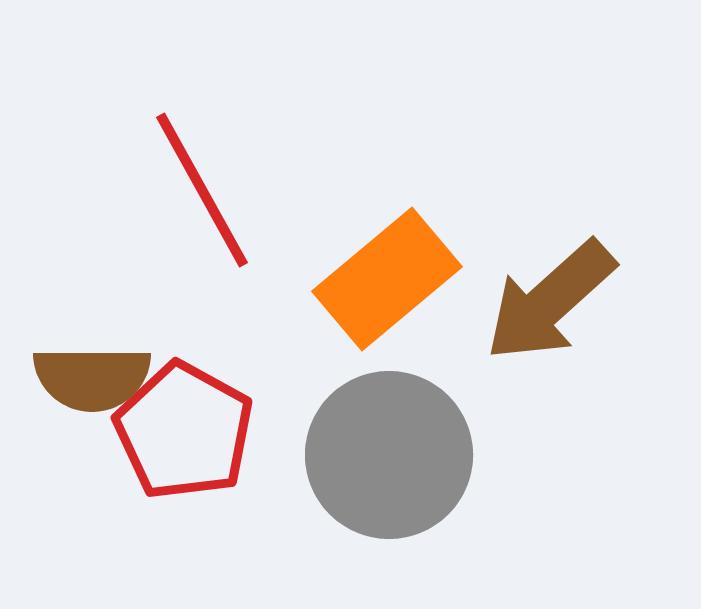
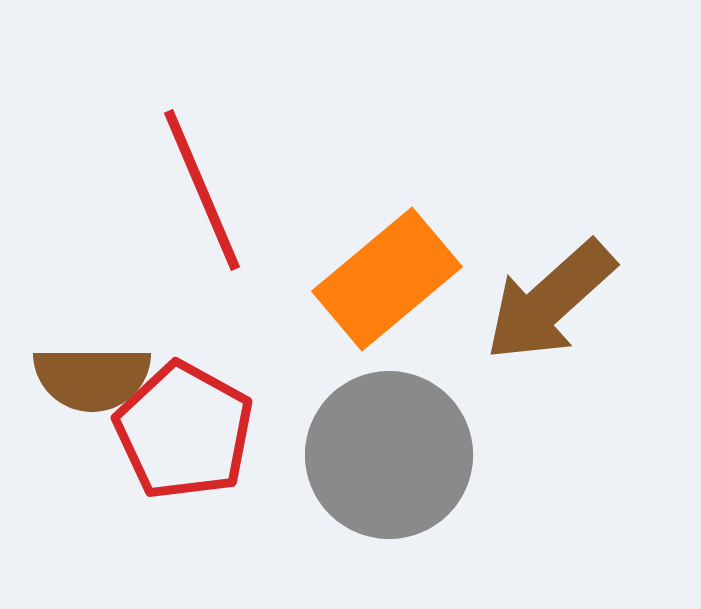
red line: rotated 6 degrees clockwise
